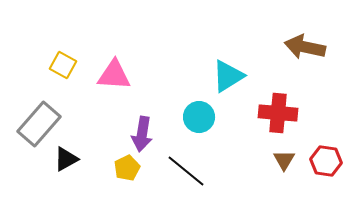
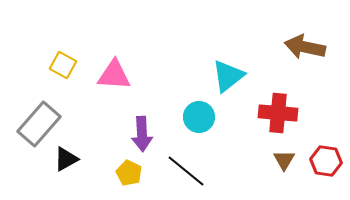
cyan triangle: rotated 6 degrees counterclockwise
purple arrow: rotated 12 degrees counterclockwise
yellow pentagon: moved 2 px right, 5 px down; rotated 20 degrees counterclockwise
